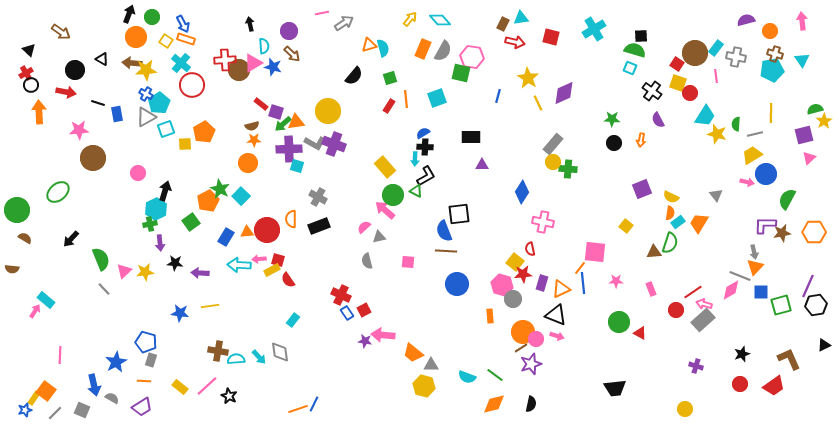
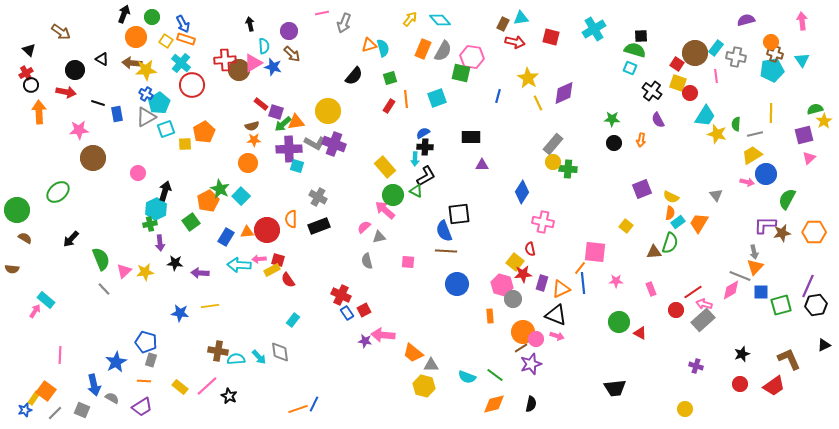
black arrow at (129, 14): moved 5 px left
gray arrow at (344, 23): rotated 144 degrees clockwise
orange circle at (770, 31): moved 1 px right, 11 px down
